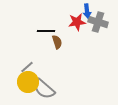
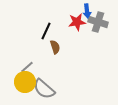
black line: rotated 66 degrees counterclockwise
brown semicircle: moved 2 px left, 5 px down
yellow circle: moved 3 px left
